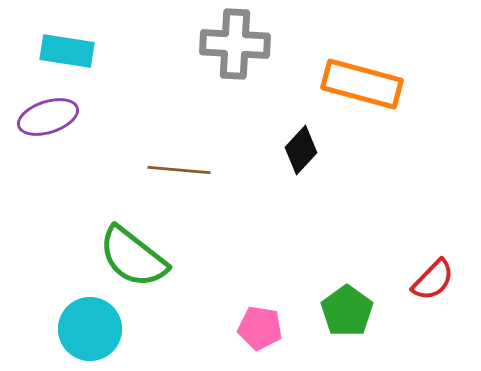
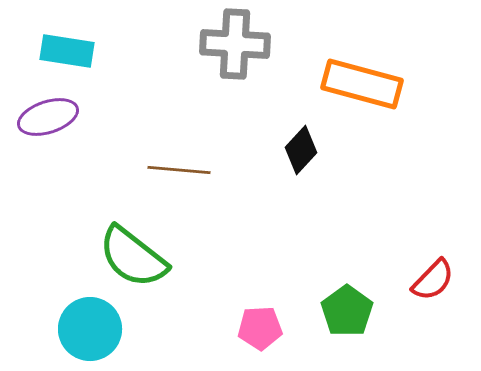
pink pentagon: rotated 12 degrees counterclockwise
